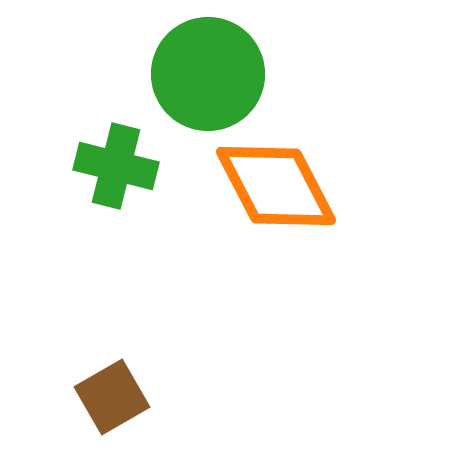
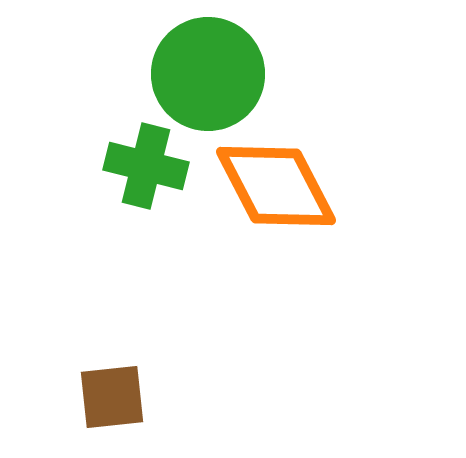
green cross: moved 30 px right
brown square: rotated 24 degrees clockwise
